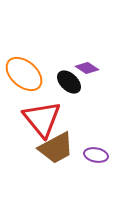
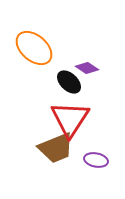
orange ellipse: moved 10 px right, 26 px up
red triangle: moved 28 px right; rotated 12 degrees clockwise
brown trapezoid: rotated 6 degrees clockwise
purple ellipse: moved 5 px down
